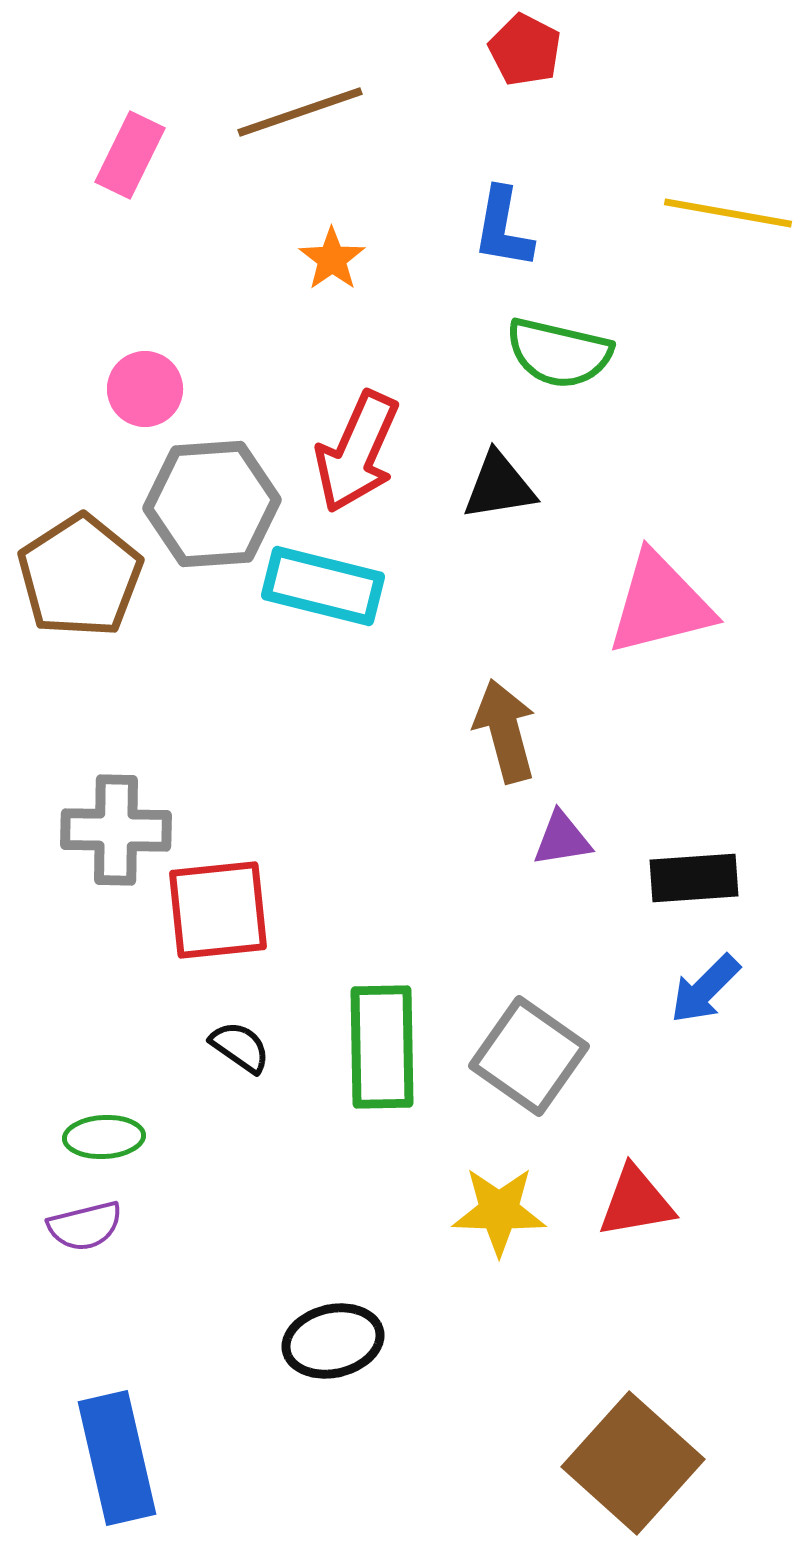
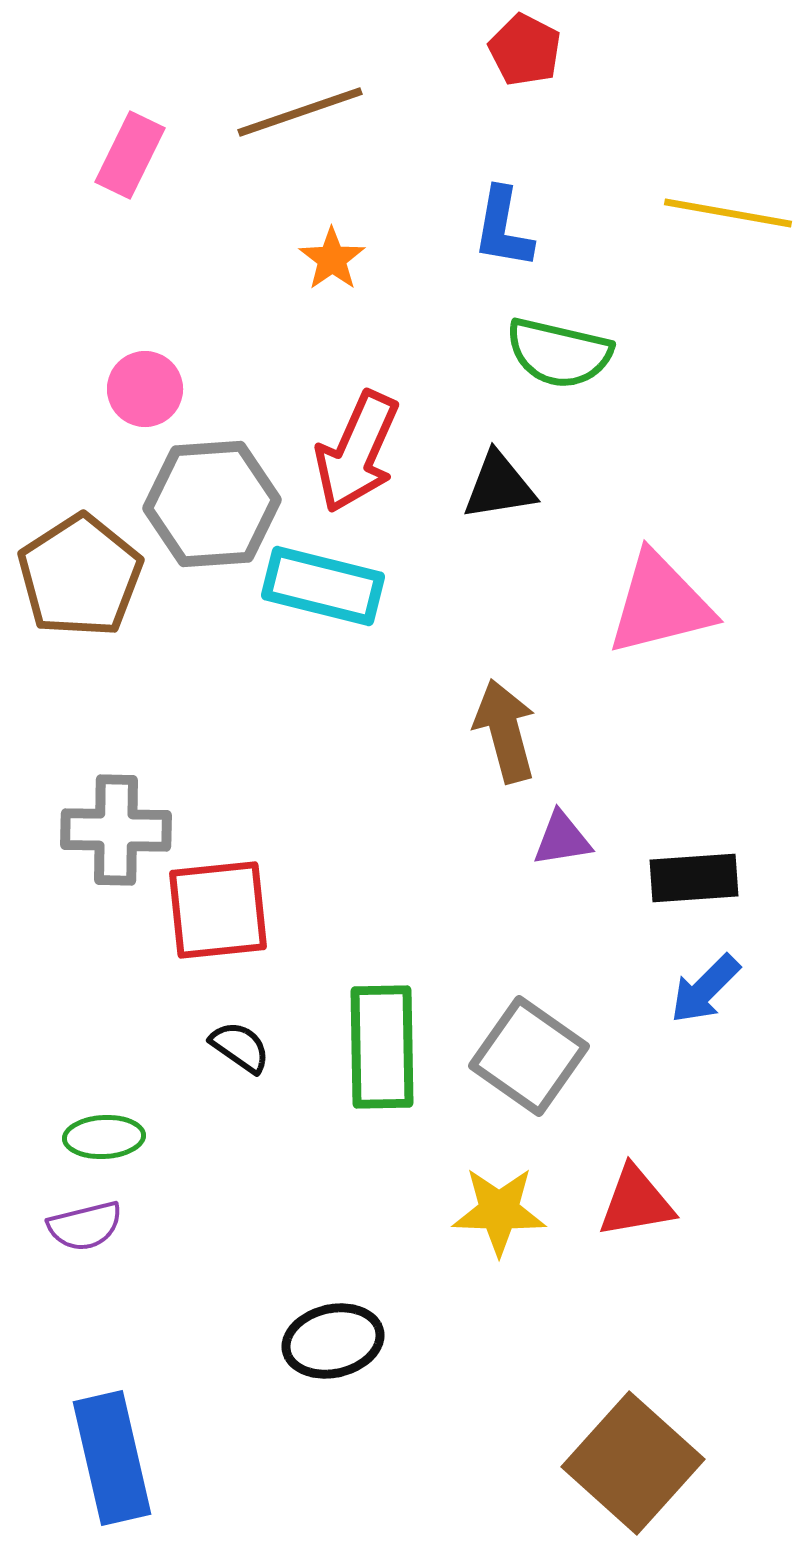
blue rectangle: moved 5 px left
